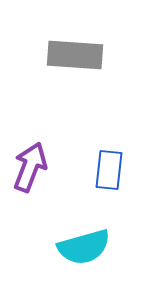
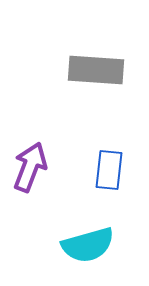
gray rectangle: moved 21 px right, 15 px down
cyan semicircle: moved 4 px right, 2 px up
